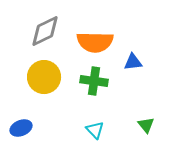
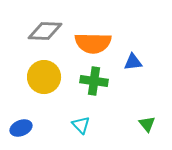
gray diamond: rotated 28 degrees clockwise
orange semicircle: moved 2 px left, 1 px down
green triangle: moved 1 px right, 1 px up
cyan triangle: moved 14 px left, 5 px up
